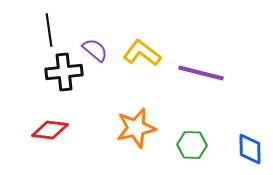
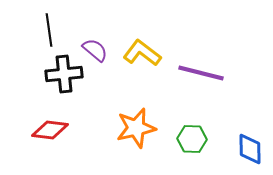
black cross: moved 2 px down
green hexagon: moved 6 px up
